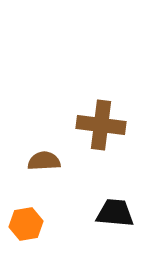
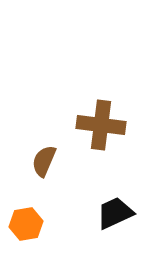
brown semicircle: rotated 64 degrees counterclockwise
black trapezoid: rotated 30 degrees counterclockwise
